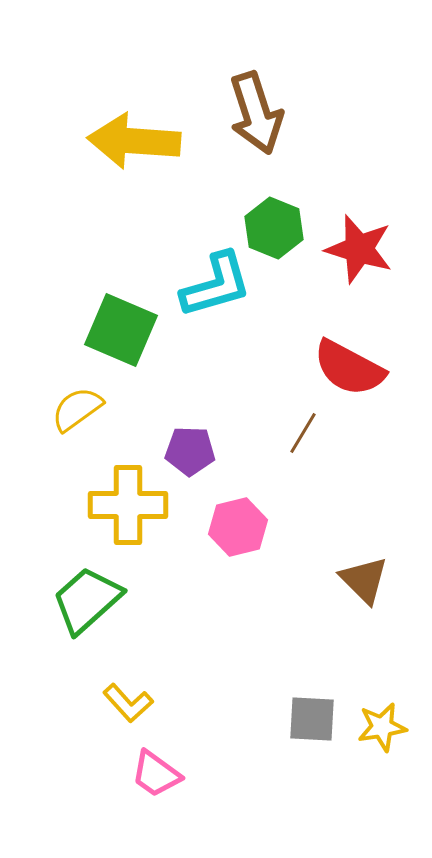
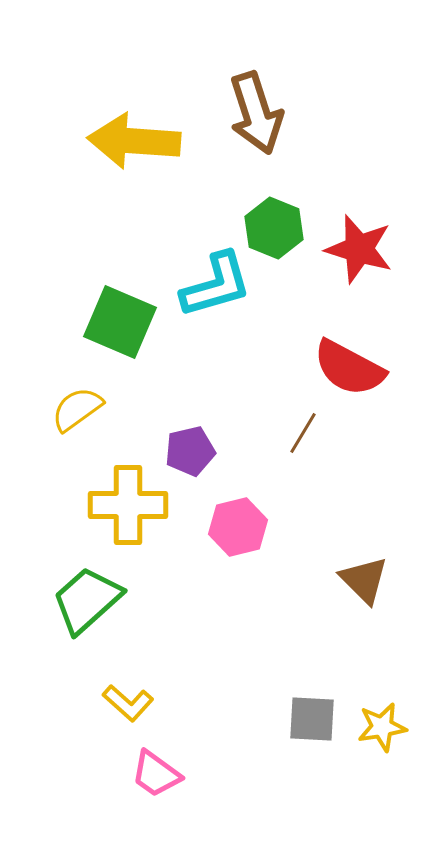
green square: moved 1 px left, 8 px up
purple pentagon: rotated 15 degrees counterclockwise
yellow L-shape: rotated 6 degrees counterclockwise
